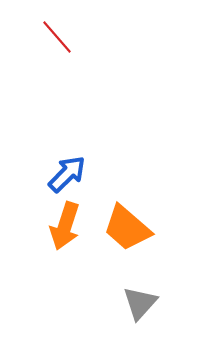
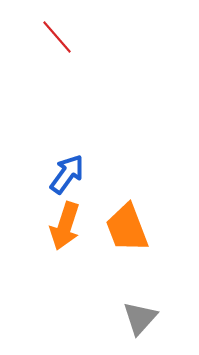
blue arrow: rotated 9 degrees counterclockwise
orange trapezoid: rotated 28 degrees clockwise
gray triangle: moved 15 px down
